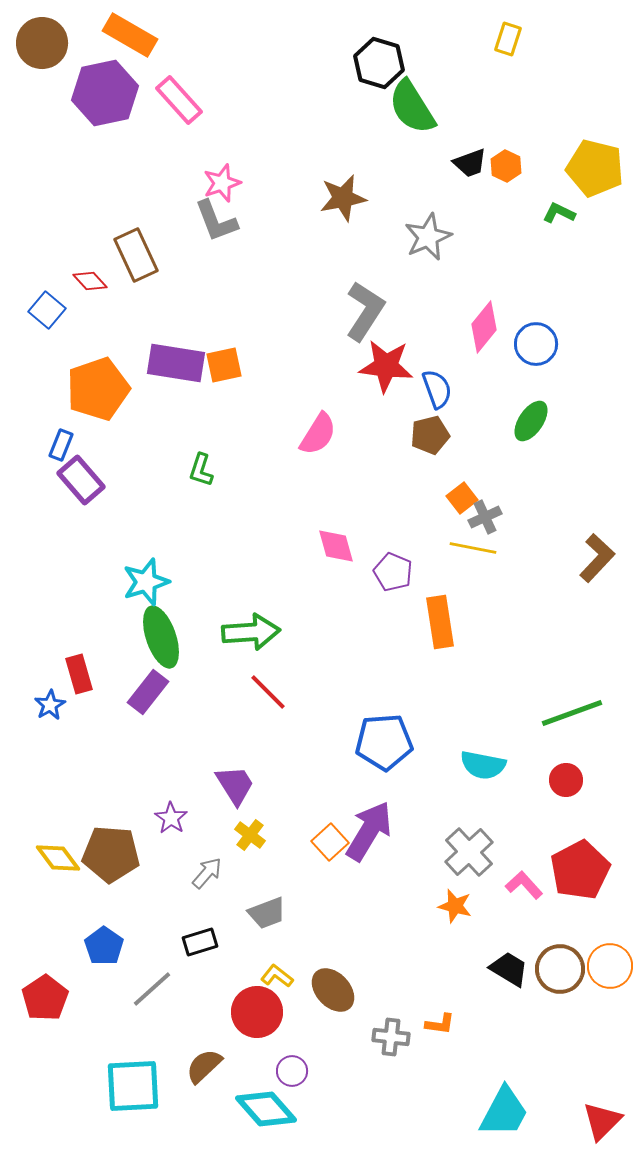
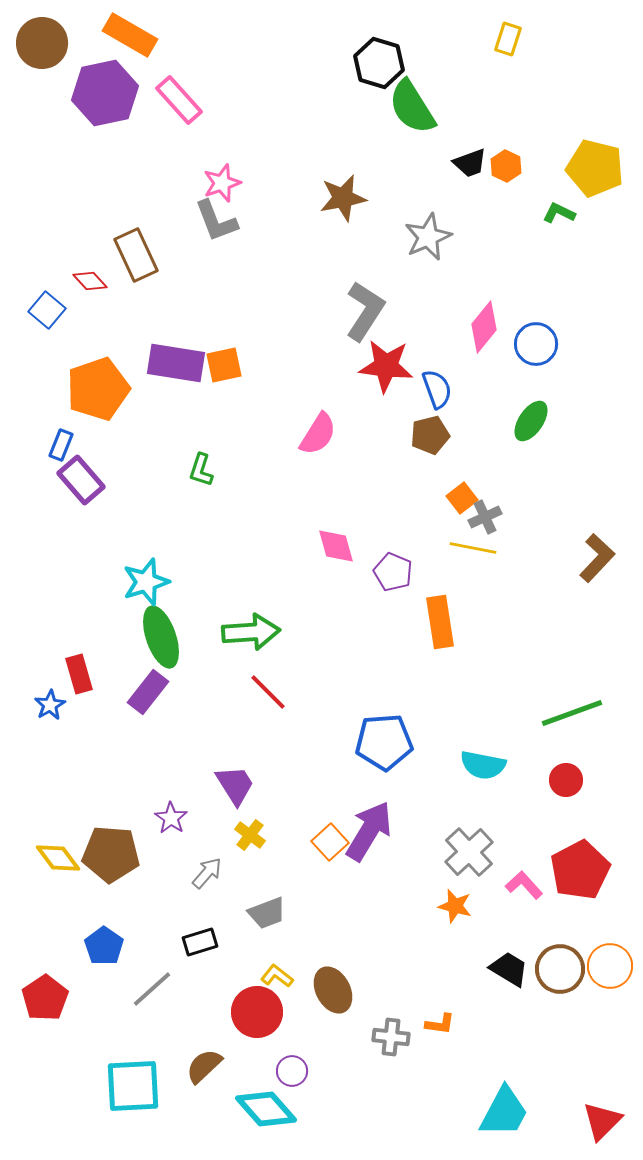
brown ellipse at (333, 990): rotated 15 degrees clockwise
